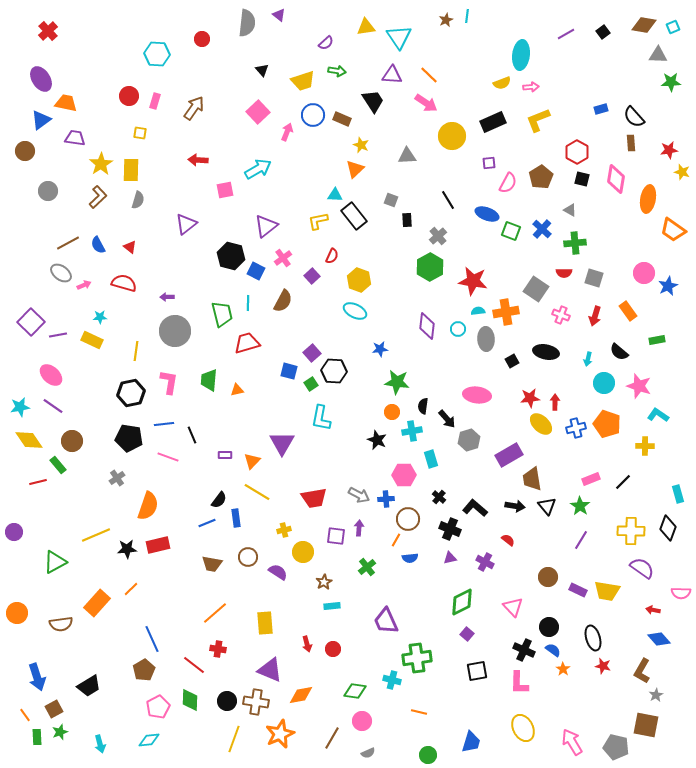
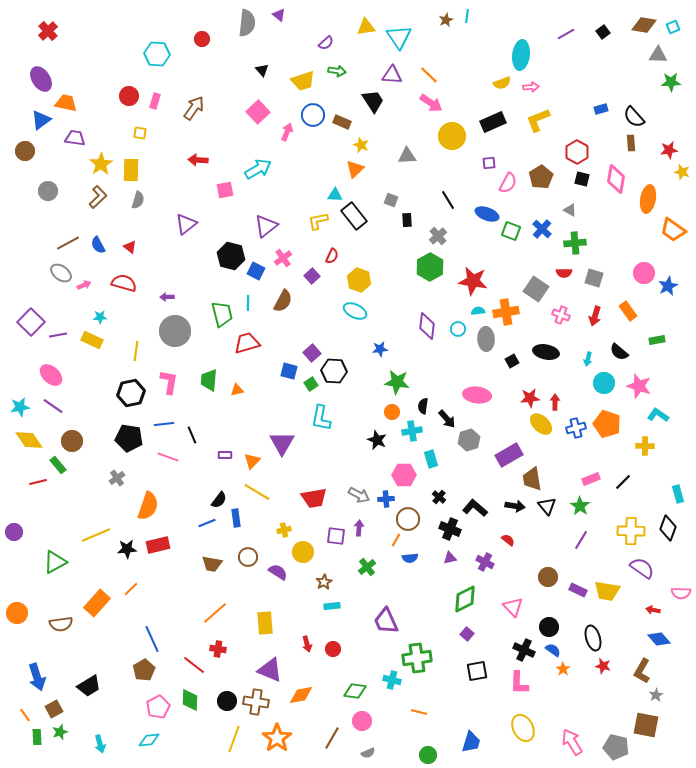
pink arrow at (426, 103): moved 5 px right
brown rectangle at (342, 119): moved 3 px down
green diamond at (462, 602): moved 3 px right, 3 px up
orange star at (280, 734): moved 3 px left, 4 px down; rotated 12 degrees counterclockwise
